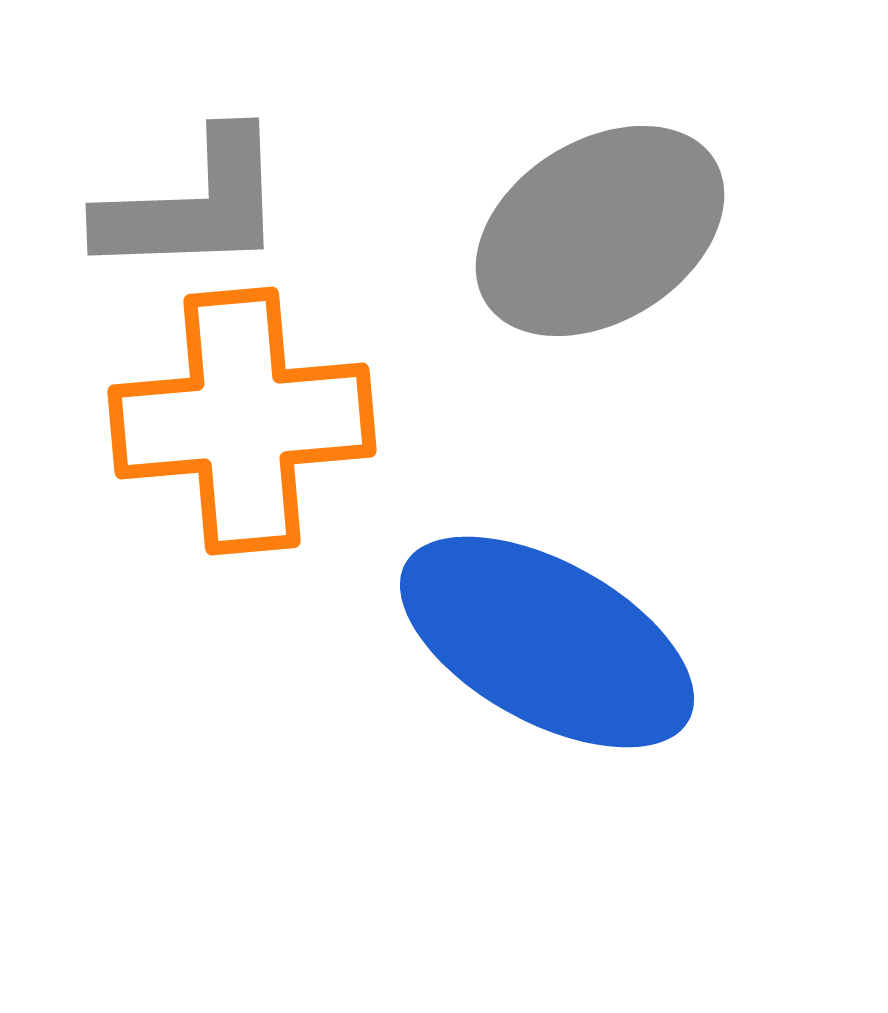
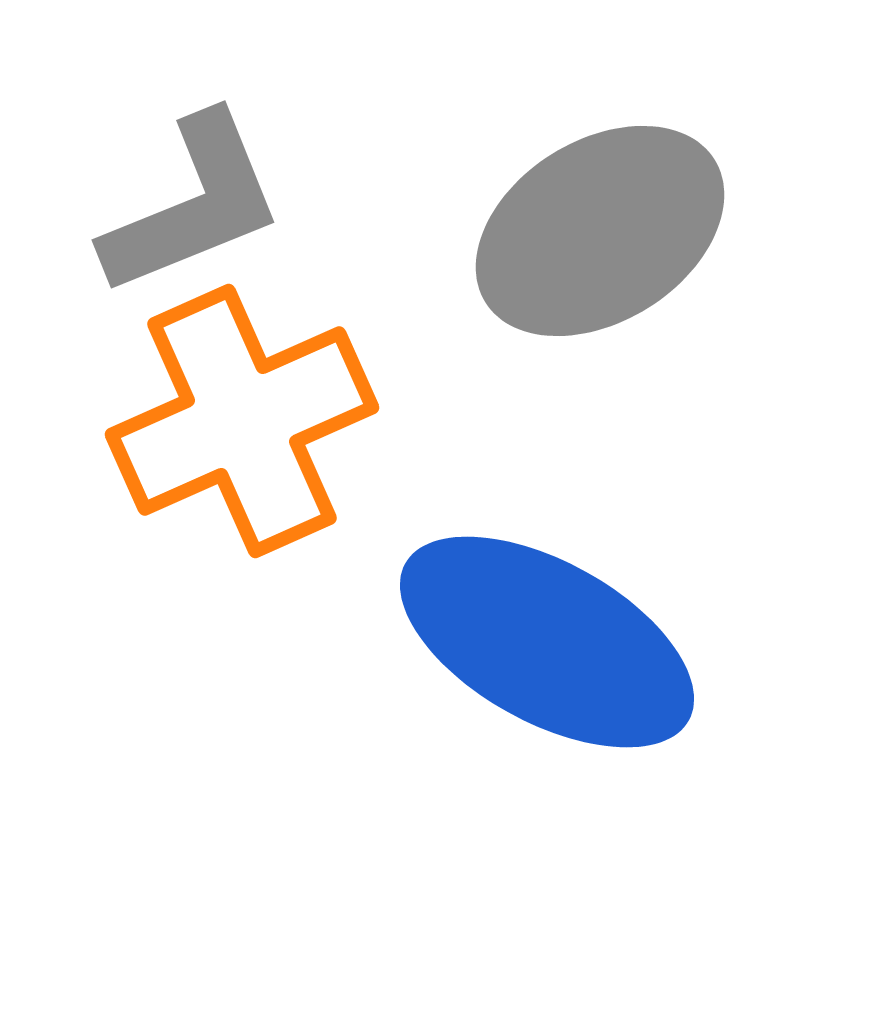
gray L-shape: rotated 20 degrees counterclockwise
orange cross: rotated 19 degrees counterclockwise
